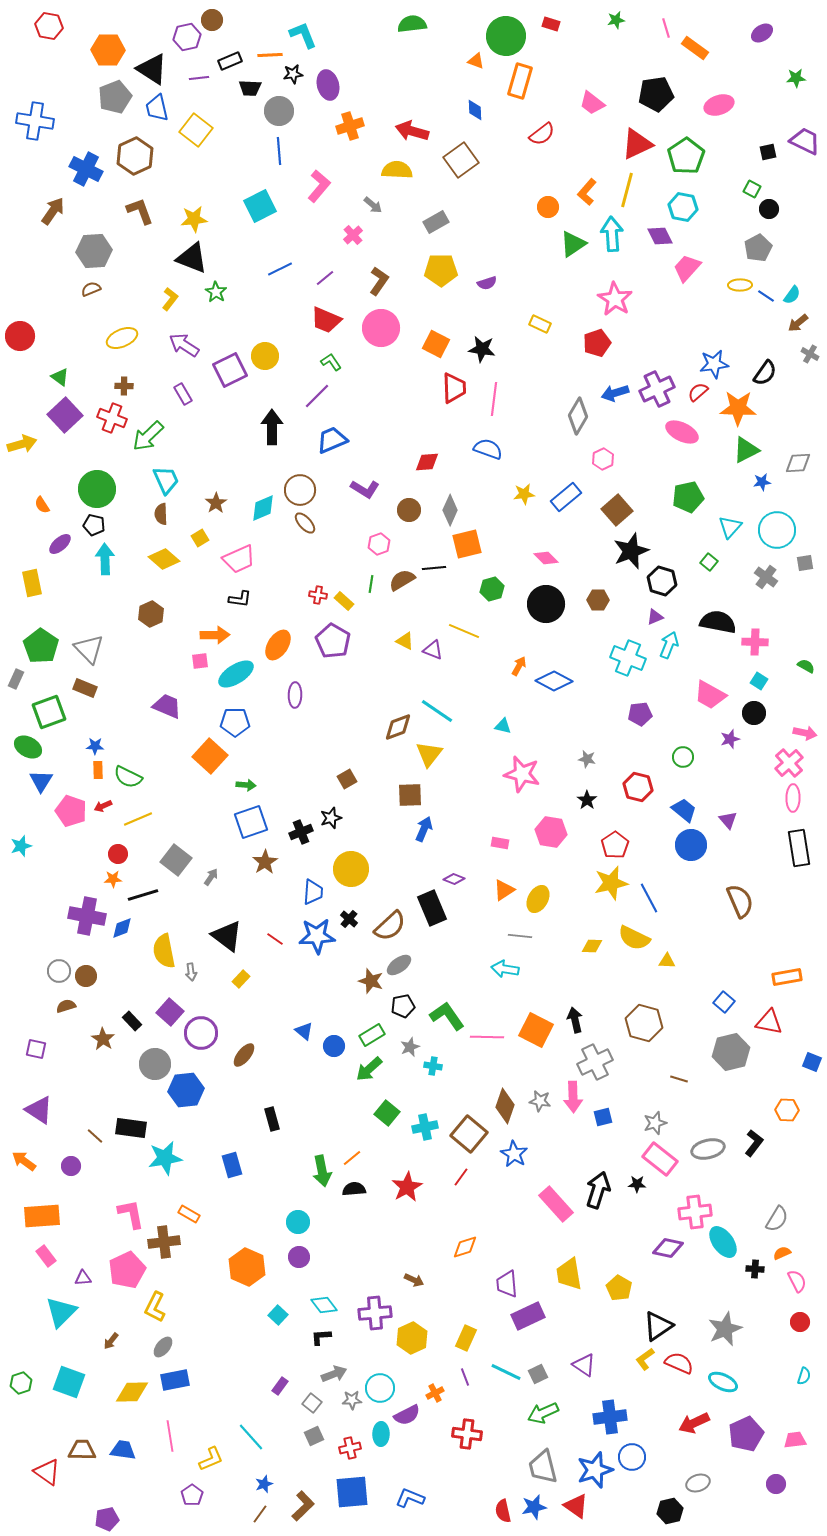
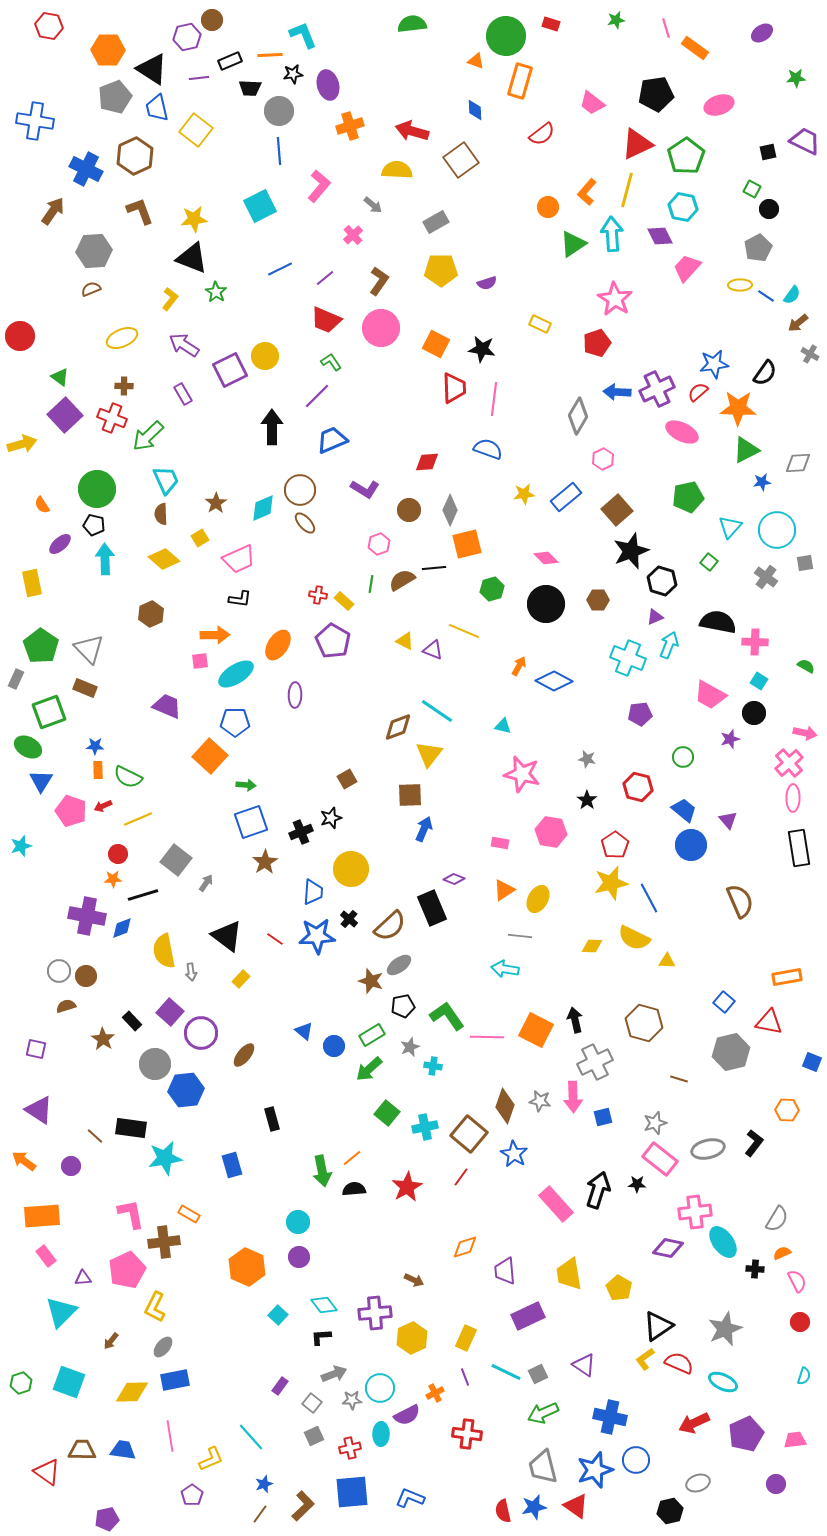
blue arrow at (615, 393): moved 2 px right, 1 px up; rotated 20 degrees clockwise
gray arrow at (211, 877): moved 5 px left, 6 px down
purple trapezoid at (507, 1284): moved 2 px left, 13 px up
blue cross at (610, 1417): rotated 20 degrees clockwise
blue circle at (632, 1457): moved 4 px right, 3 px down
